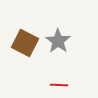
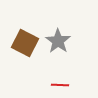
red line: moved 1 px right
